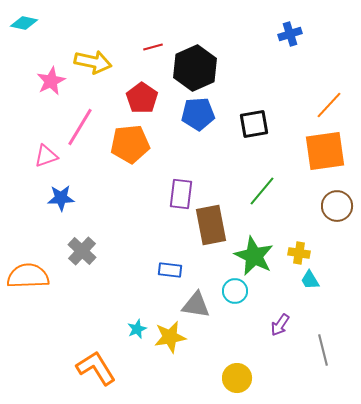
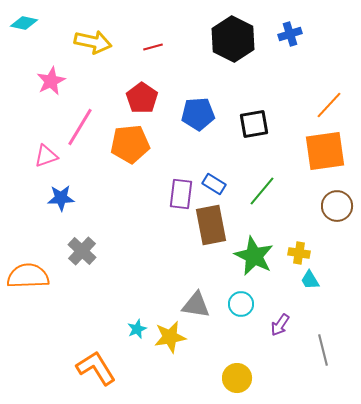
yellow arrow: moved 20 px up
black hexagon: moved 38 px right, 29 px up; rotated 9 degrees counterclockwise
blue rectangle: moved 44 px right, 86 px up; rotated 25 degrees clockwise
cyan circle: moved 6 px right, 13 px down
